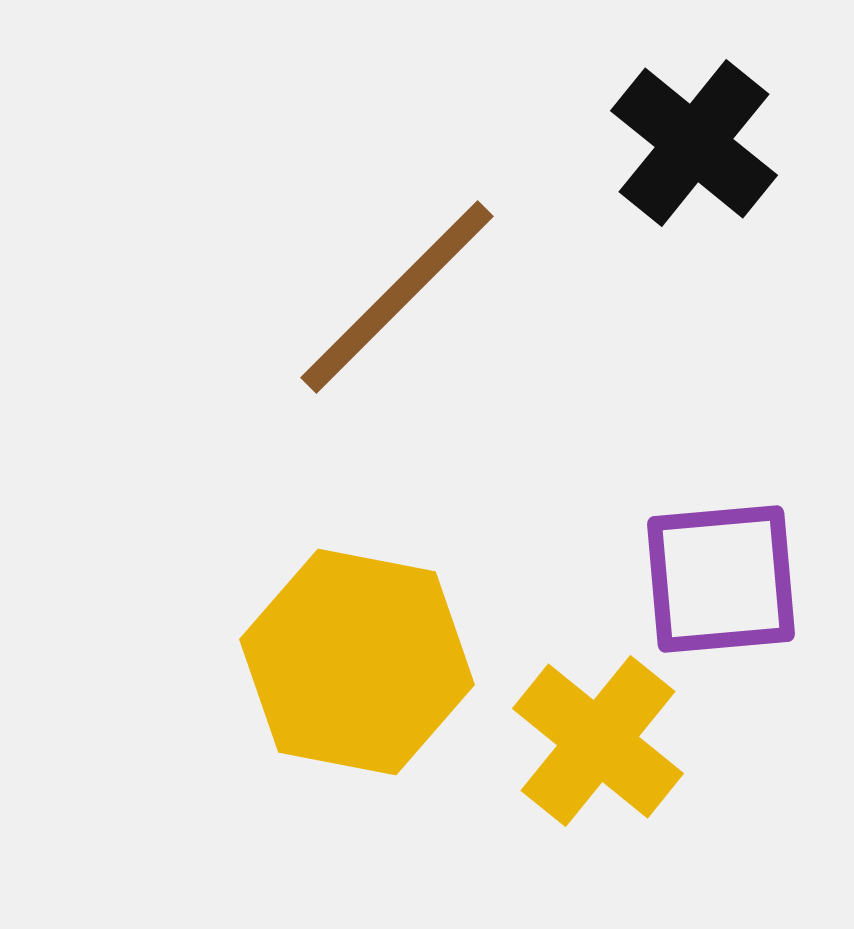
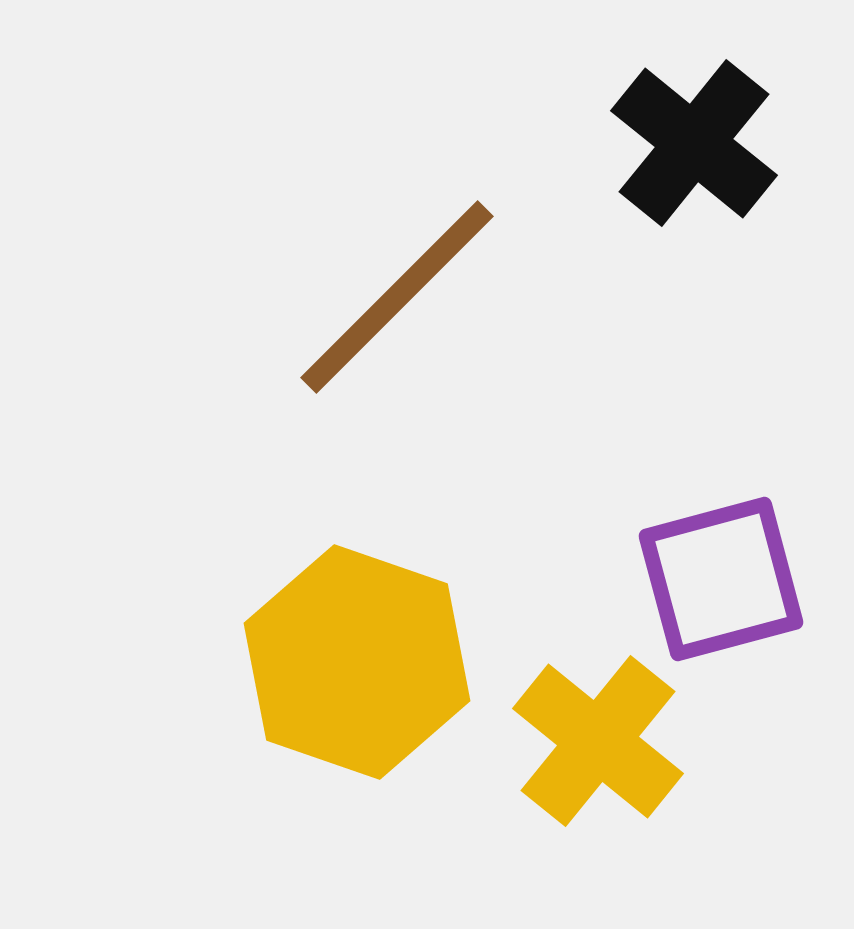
purple square: rotated 10 degrees counterclockwise
yellow hexagon: rotated 8 degrees clockwise
